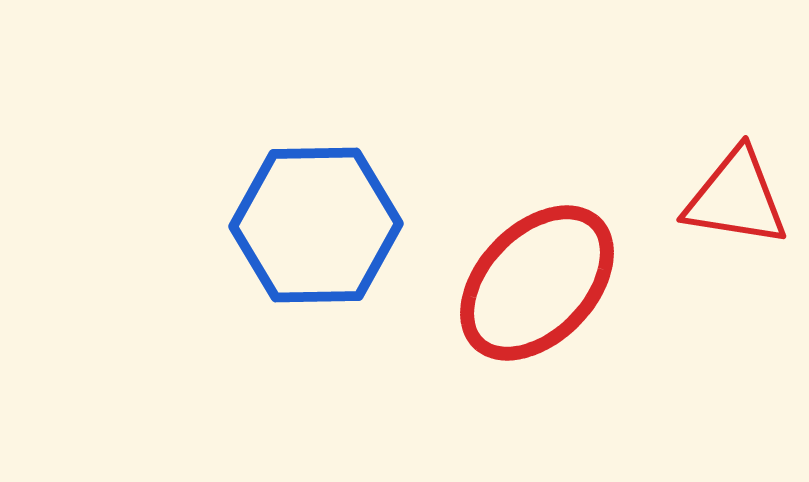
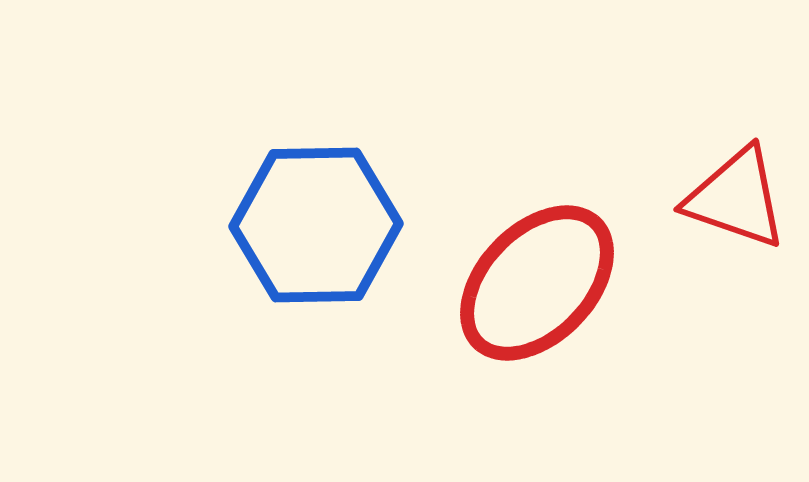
red triangle: rotated 10 degrees clockwise
